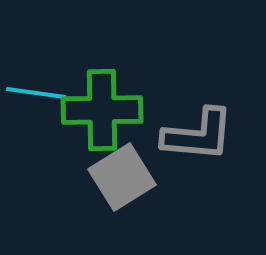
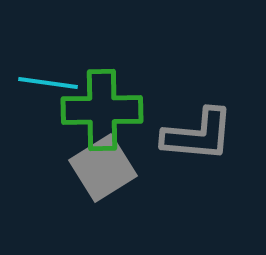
cyan line: moved 12 px right, 10 px up
gray square: moved 19 px left, 9 px up
